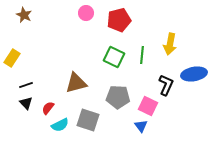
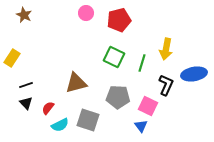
yellow arrow: moved 4 px left, 5 px down
green line: moved 8 px down; rotated 12 degrees clockwise
